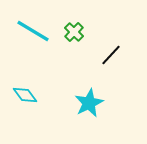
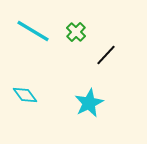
green cross: moved 2 px right
black line: moved 5 px left
